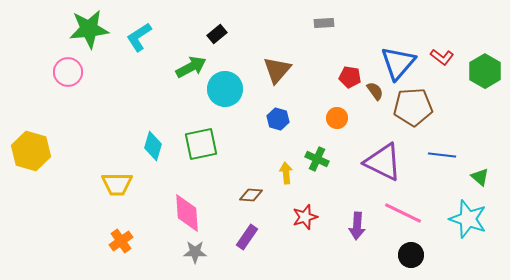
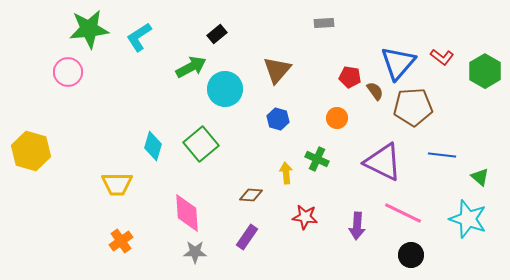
green square: rotated 28 degrees counterclockwise
red star: rotated 25 degrees clockwise
